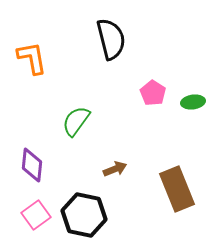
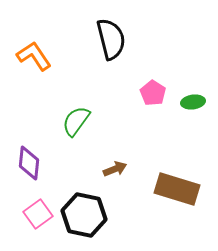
orange L-shape: moved 2 px right, 2 px up; rotated 24 degrees counterclockwise
purple diamond: moved 3 px left, 2 px up
brown rectangle: rotated 51 degrees counterclockwise
pink square: moved 2 px right, 1 px up
